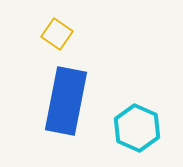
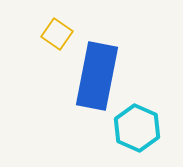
blue rectangle: moved 31 px right, 25 px up
